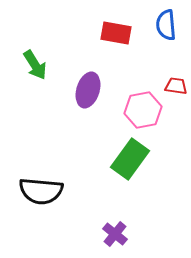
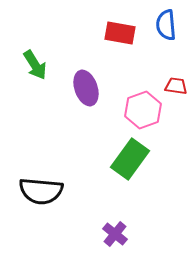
red rectangle: moved 4 px right
purple ellipse: moved 2 px left, 2 px up; rotated 36 degrees counterclockwise
pink hexagon: rotated 9 degrees counterclockwise
